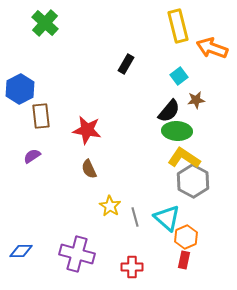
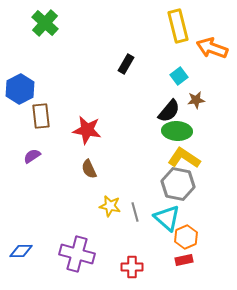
gray hexagon: moved 15 px left, 3 px down; rotated 16 degrees counterclockwise
yellow star: rotated 20 degrees counterclockwise
gray line: moved 5 px up
red rectangle: rotated 66 degrees clockwise
